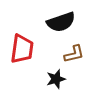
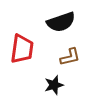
brown L-shape: moved 4 px left, 3 px down
black star: moved 2 px left, 6 px down
